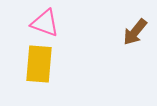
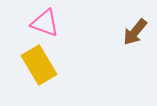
yellow rectangle: moved 1 px down; rotated 36 degrees counterclockwise
